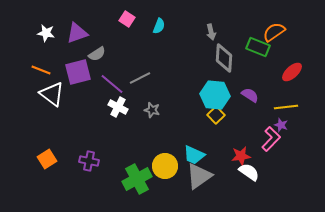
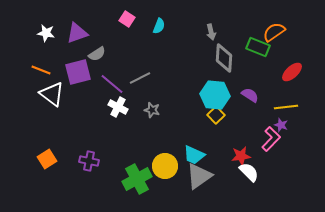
white semicircle: rotated 10 degrees clockwise
